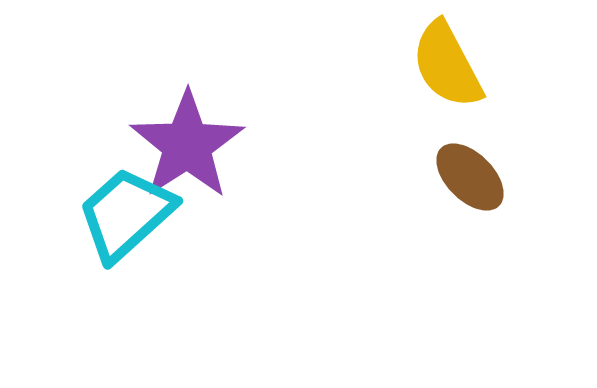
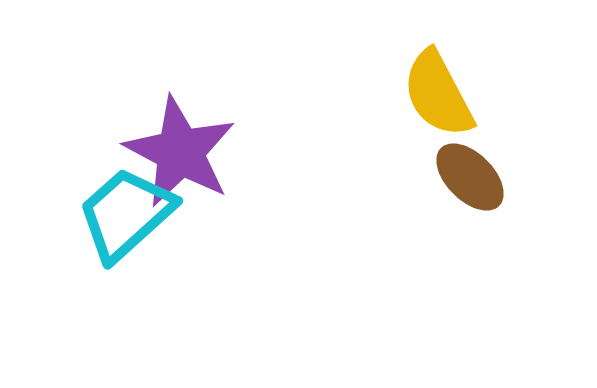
yellow semicircle: moved 9 px left, 29 px down
purple star: moved 7 px left, 7 px down; rotated 11 degrees counterclockwise
